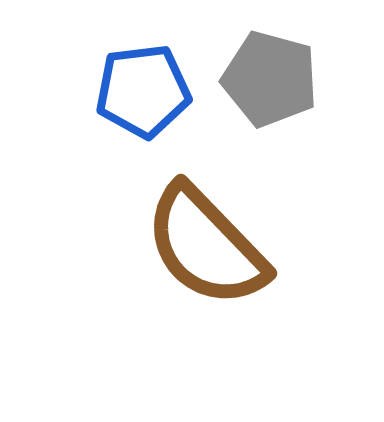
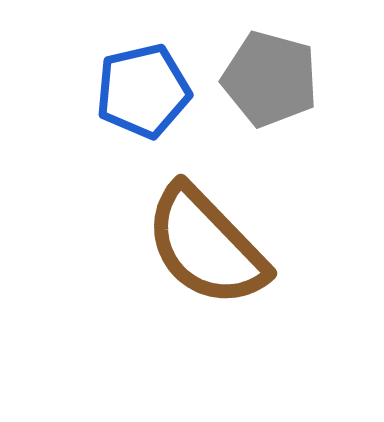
blue pentagon: rotated 6 degrees counterclockwise
